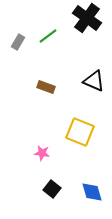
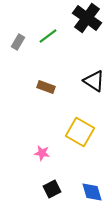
black triangle: rotated 10 degrees clockwise
yellow square: rotated 8 degrees clockwise
black square: rotated 24 degrees clockwise
